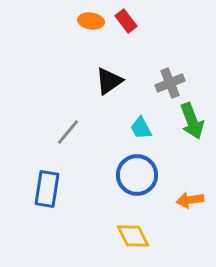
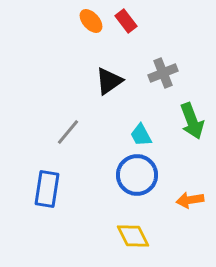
orange ellipse: rotated 40 degrees clockwise
gray cross: moved 7 px left, 10 px up
cyan trapezoid: moved 7 px down
